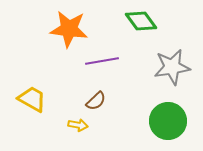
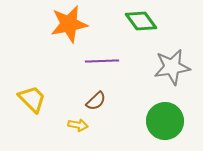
orange star: moved 5 px up; rotated 18 degrees counterclockwise
purple line: rotated 8 degrees clockwise
yellow trapezoid: rotated 16 degrees clockwise
green circle: moved 3 px left
